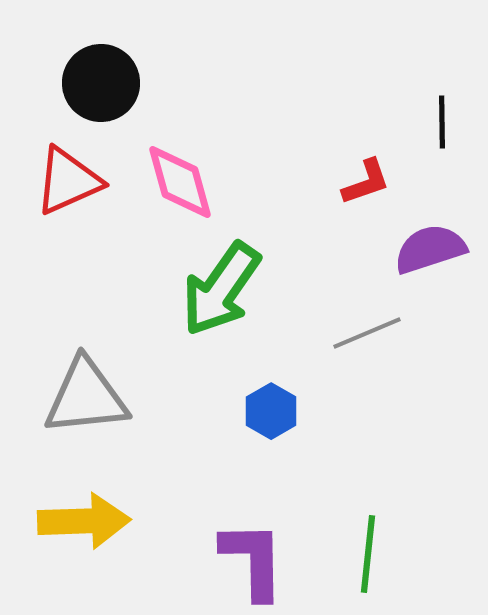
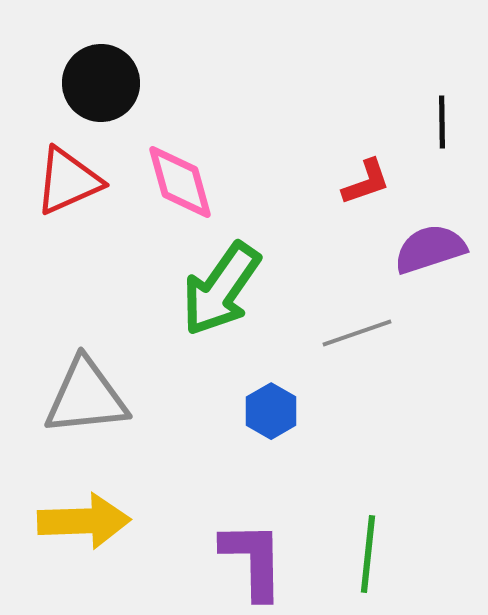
gray line: moved 10 px left; rotated 4 degrees clockwise
